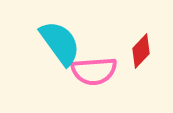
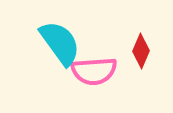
red diamond: rotated 20 degrees counterclockwise
